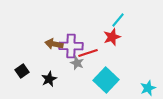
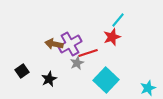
purple cross: moved 1 px left, 2 px up; rotated 30 degrees counterclockwise
gray star: rotated 24 degrees clockwise
